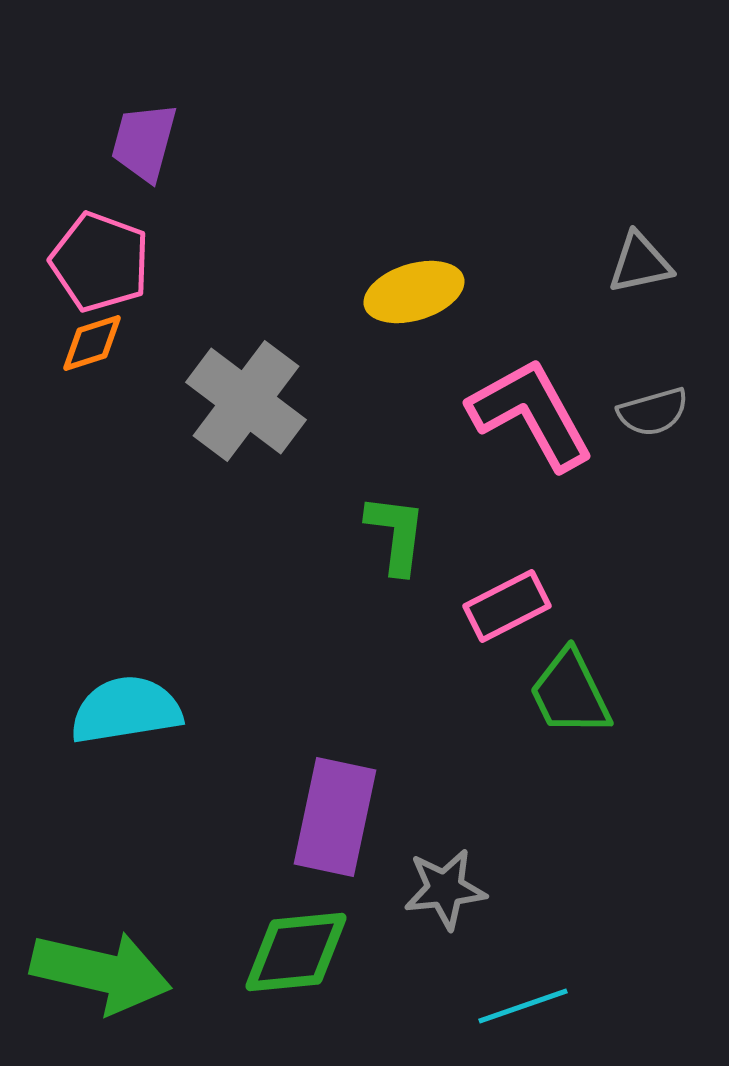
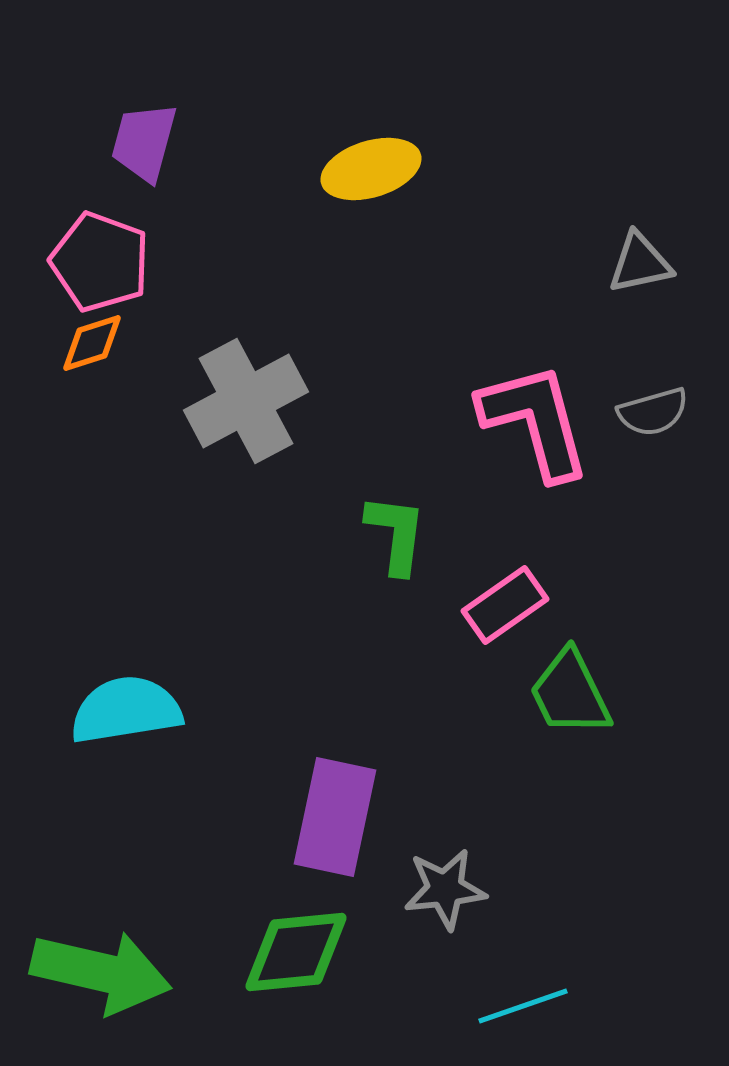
yellow ellipse: moved 43 px left, 123 px up
gray cross: rotated 25 degrees clockwise
pink L-shape: moved 4 px right, 7 px down; rotated 14 degrees clockwise
pink rectangle: moved 2 px left, 1 px up; rotated 8 degrees counterclockwise
